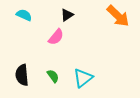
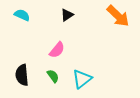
cyan semicircle: moved 2 px left
pink semicircle: moved 1 px right, 13 px down
cyan triangle: moved 1 px left, 1 px down
